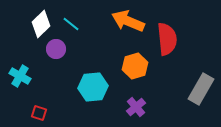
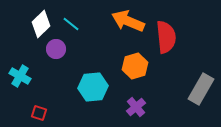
red semicircle: moved 1 px left, 2 px up
